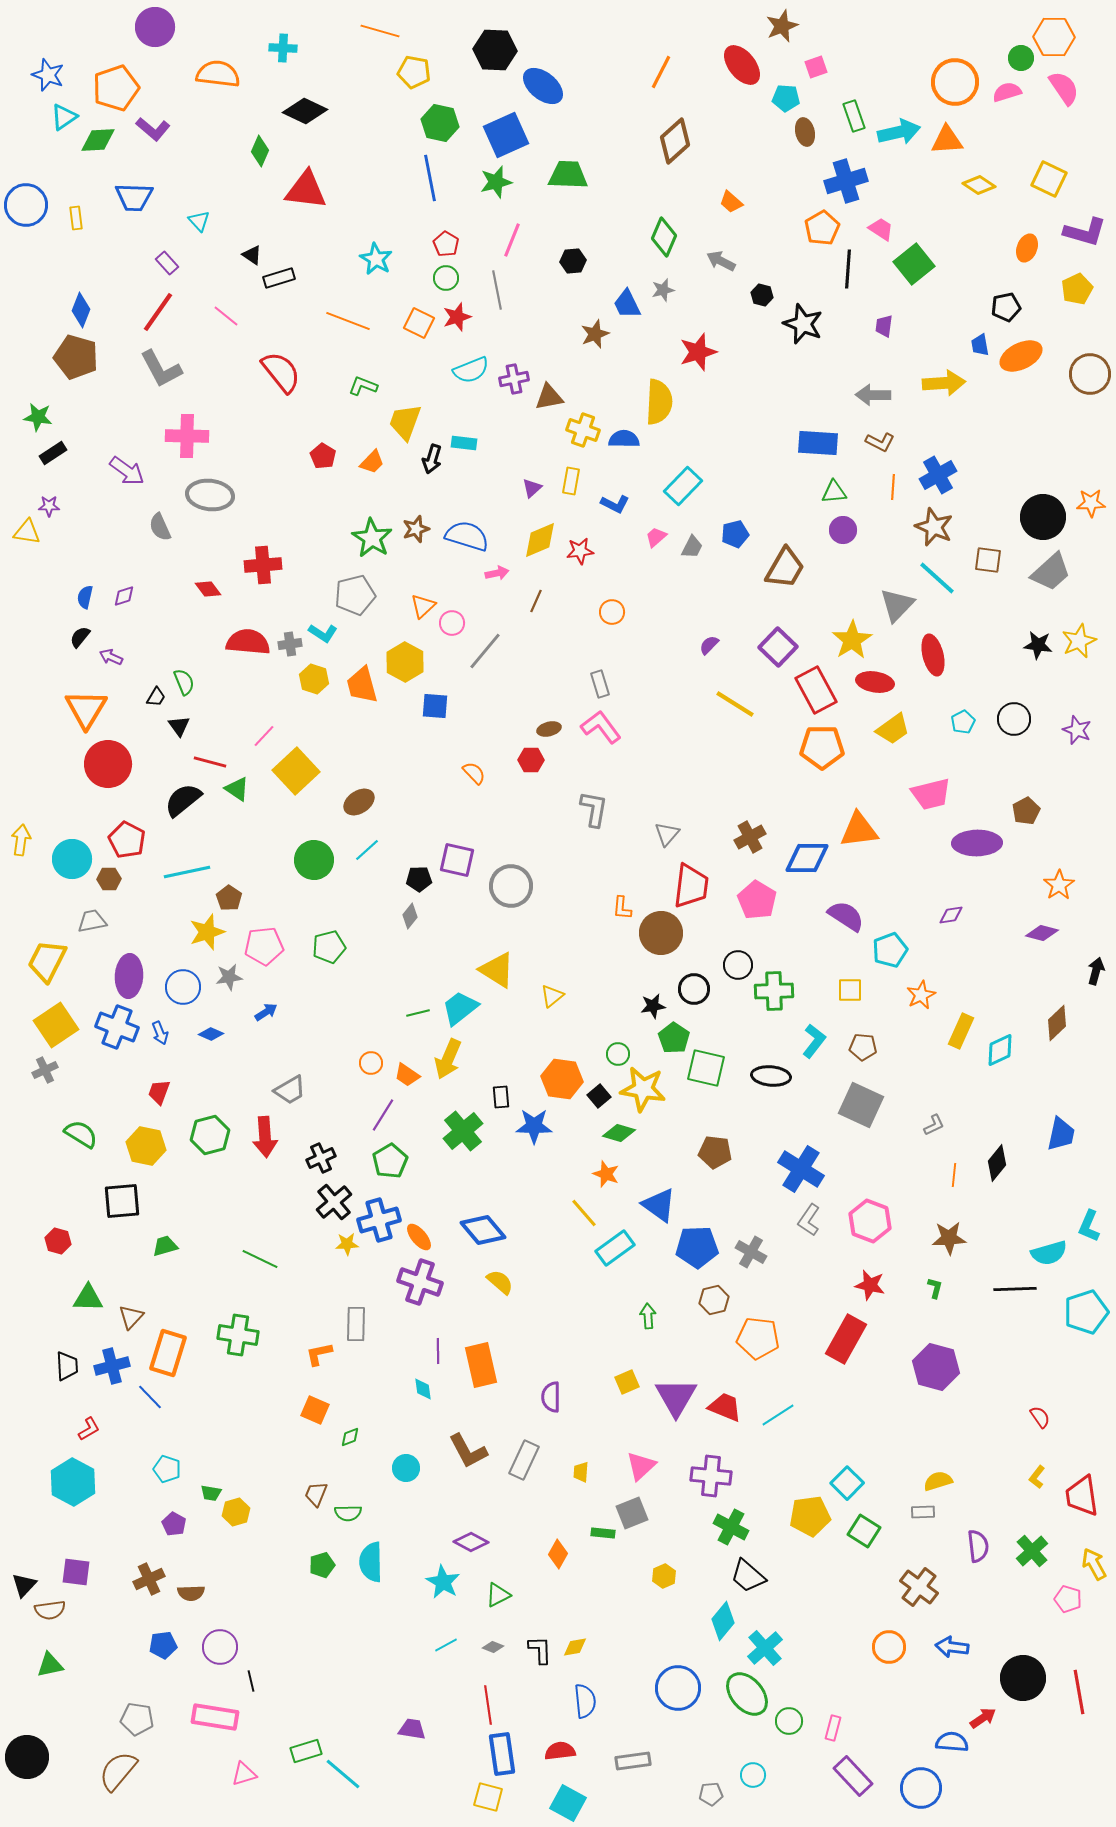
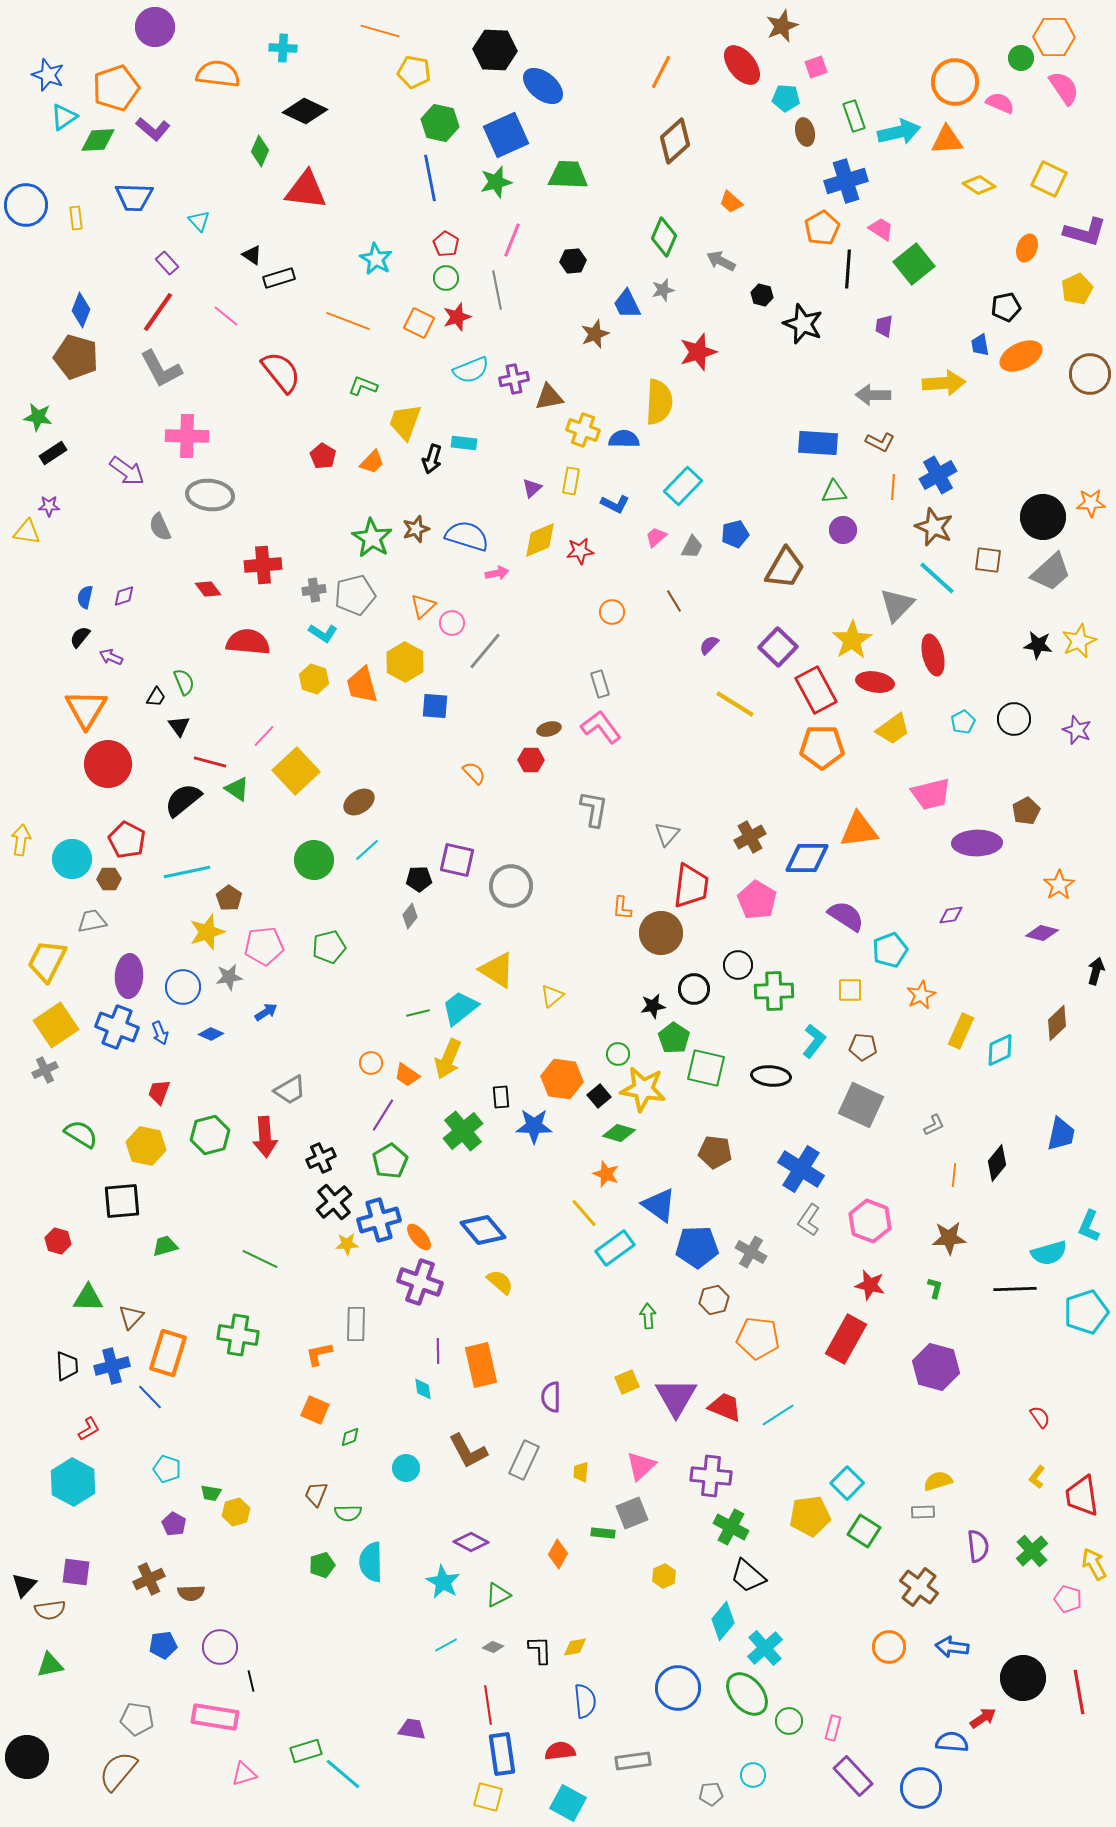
pink semicircle at (1007, 92): moved 7 px left, 11 px down; rotated 40 degrees clockwise
brown line at (536, 601): moved 138 px right; rotated 55 degrees counterclockwise
gray cross at (290, 644): moved 24 px right, 54 px up
